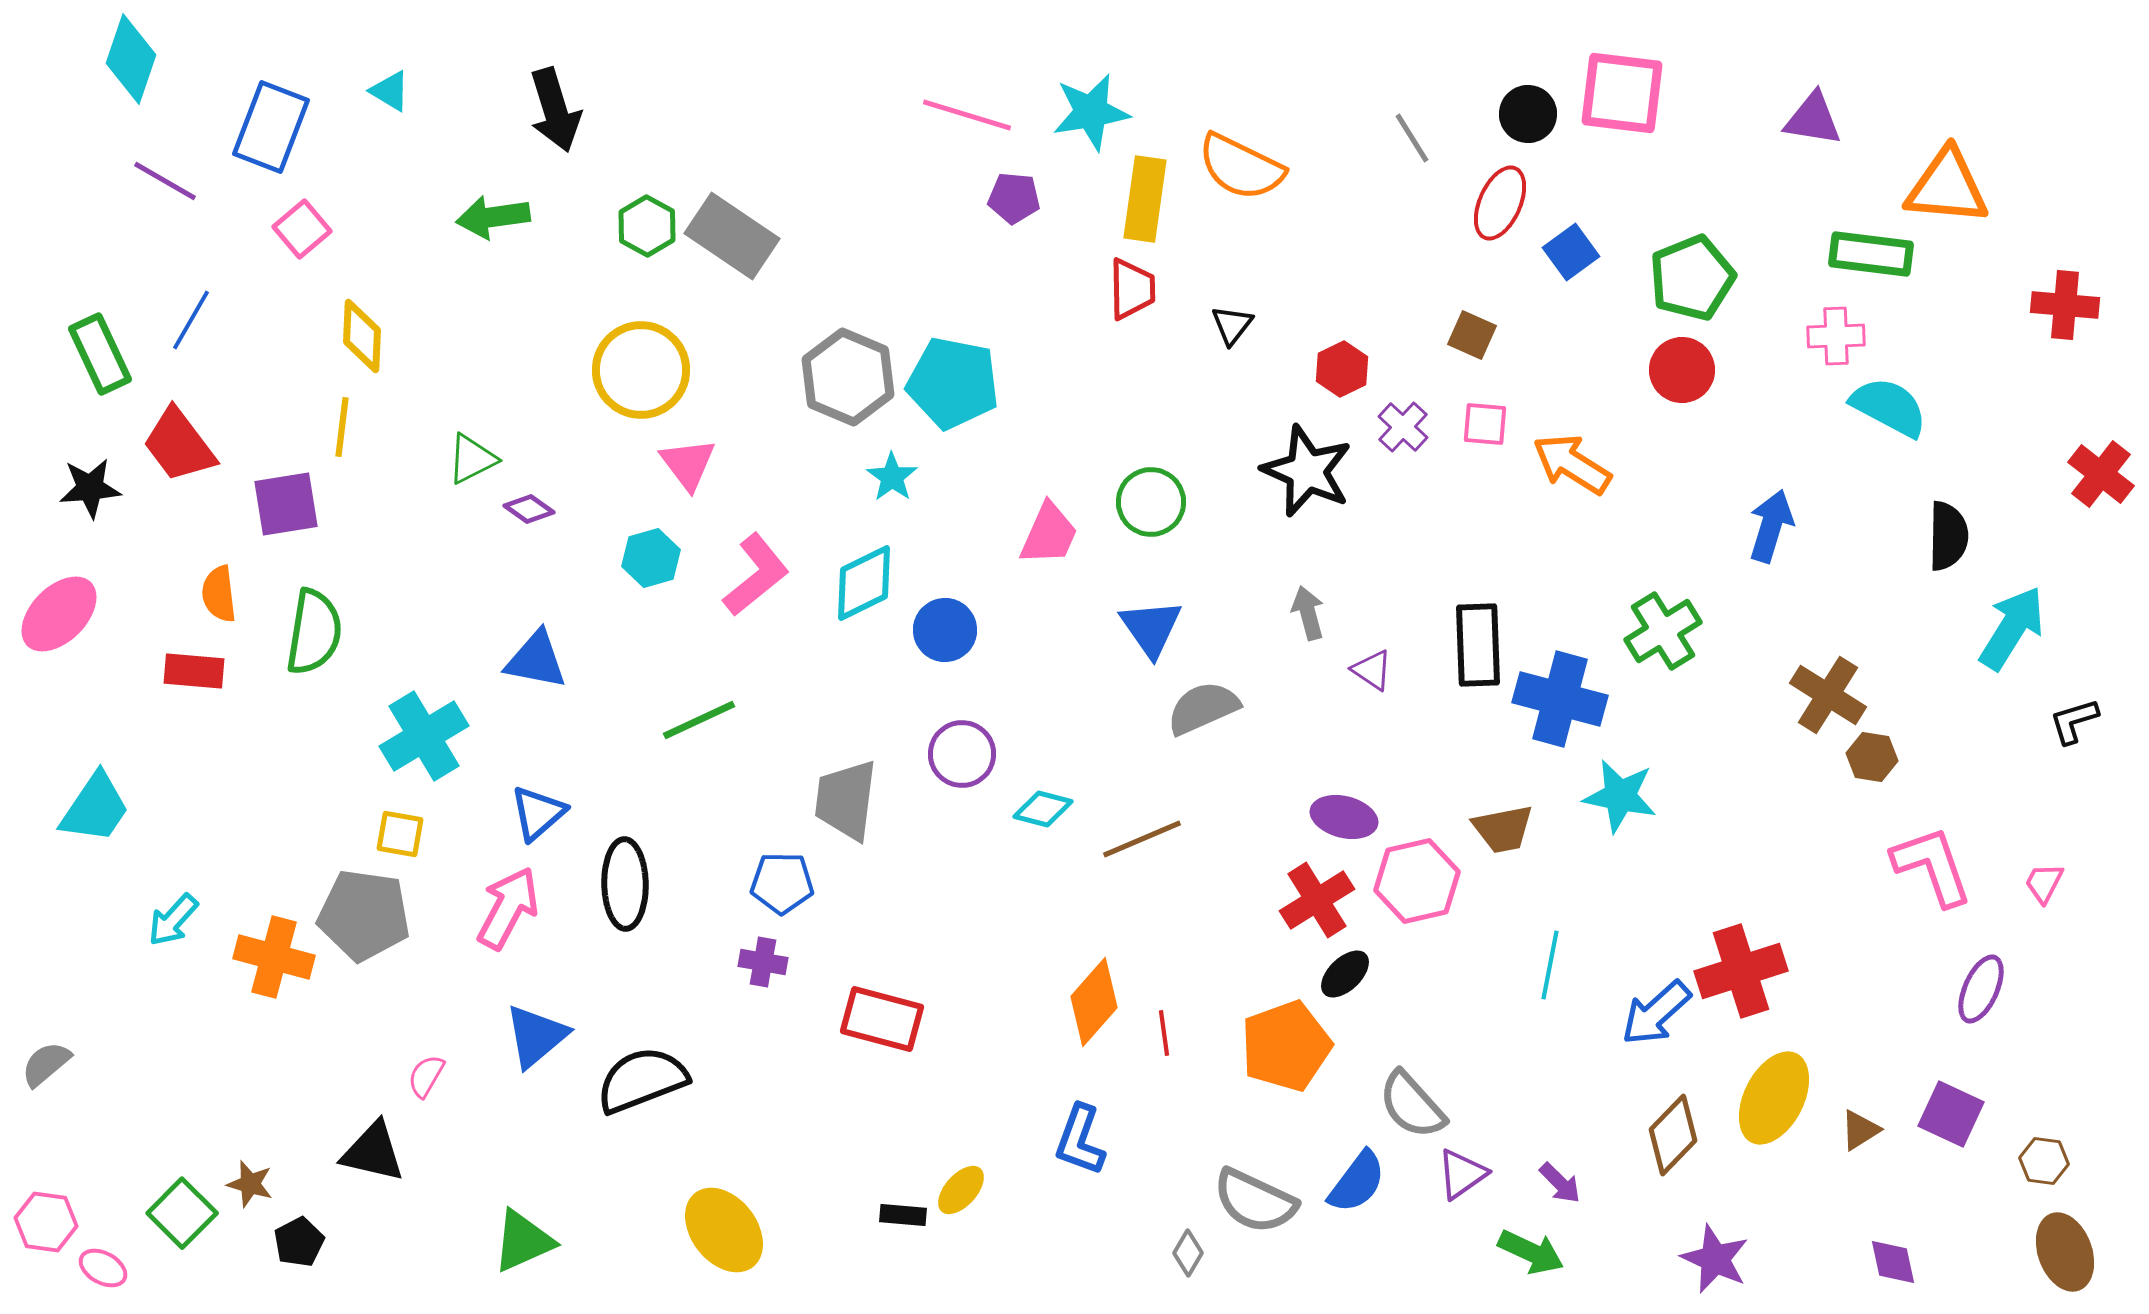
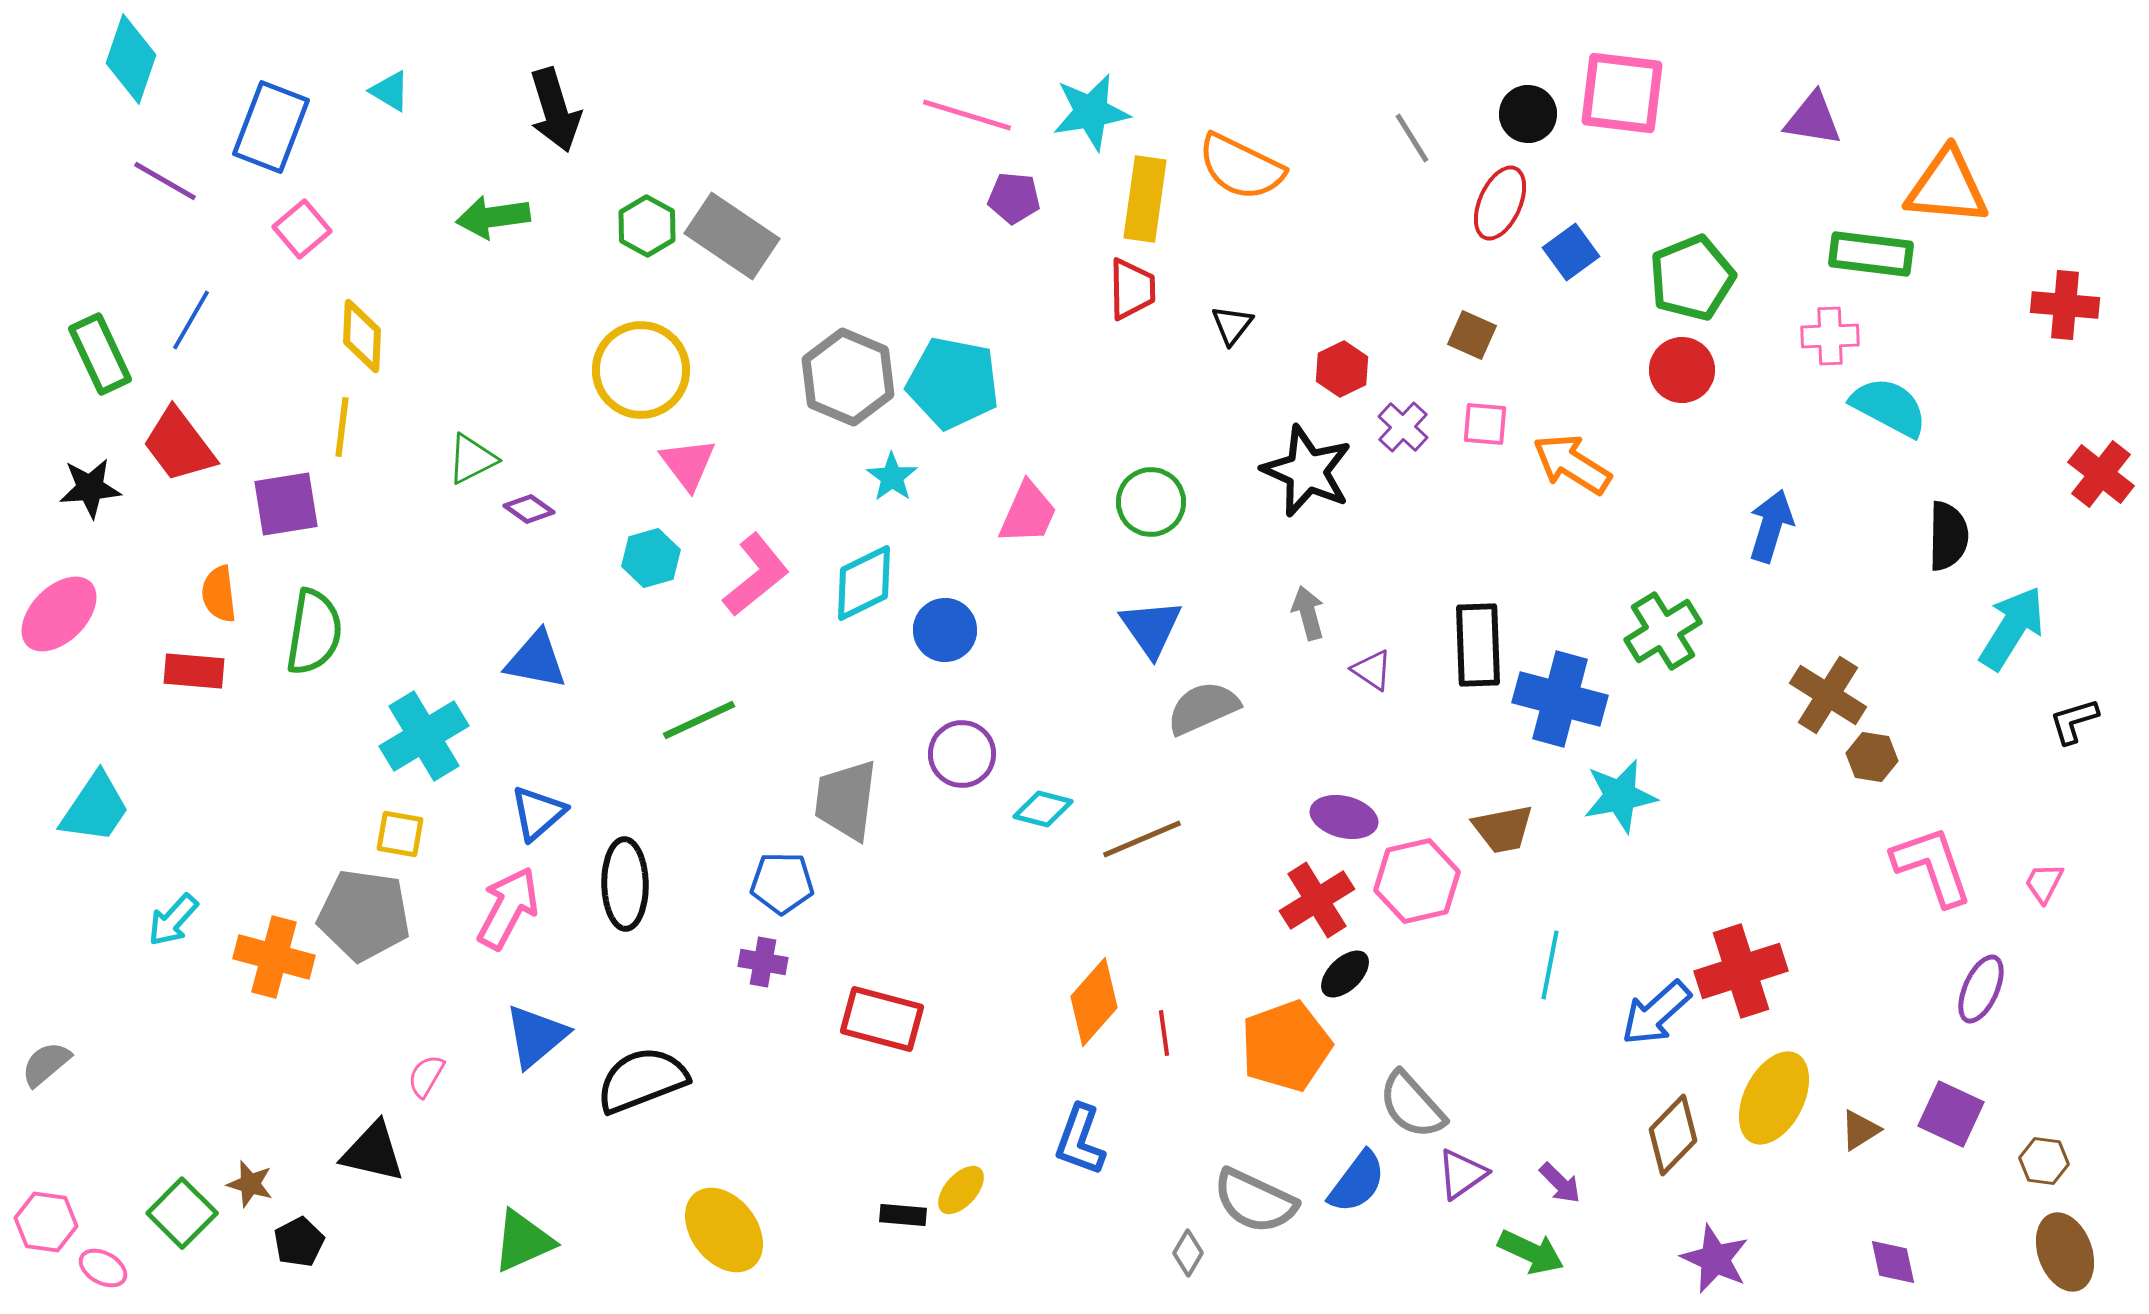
pink cross at (1836, 336): moved 6 px left
pink trapezoid at (1049, 534): moved 21 px left, 21 px up
cyan star at (1620, 796): rotated 22 degrees counterclockwise
